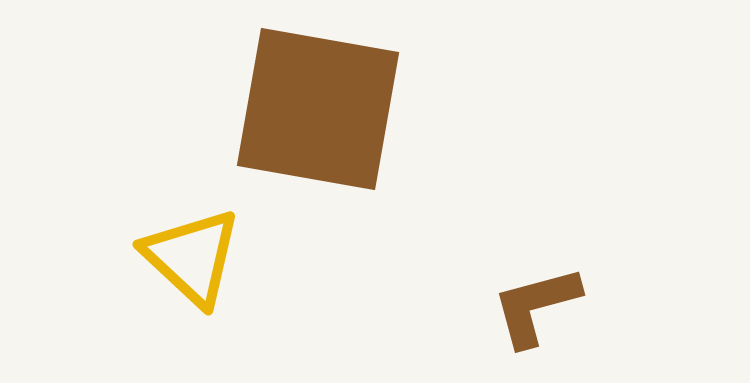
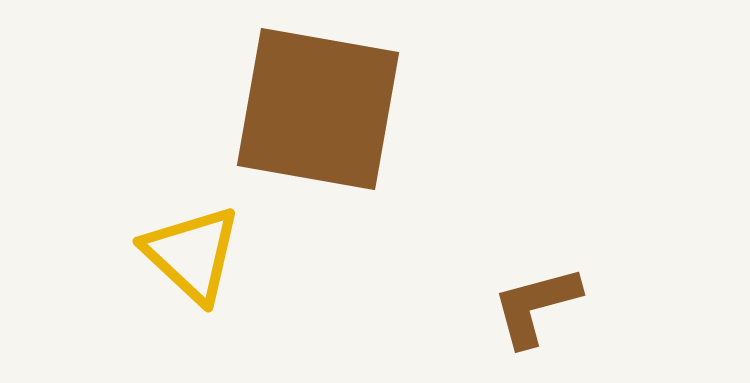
yellow triangle: moved 3 px up
